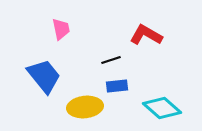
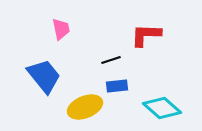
red L-shape: rotated 28 degrees counterclockwise
yellow ellipse: rotated 16 degrees counterclockwise
